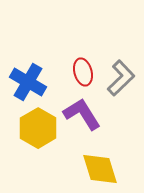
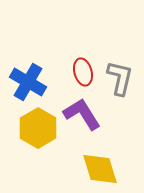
gray L-shape: moved 1 px left; rotated 33 degrees counterclockwise
